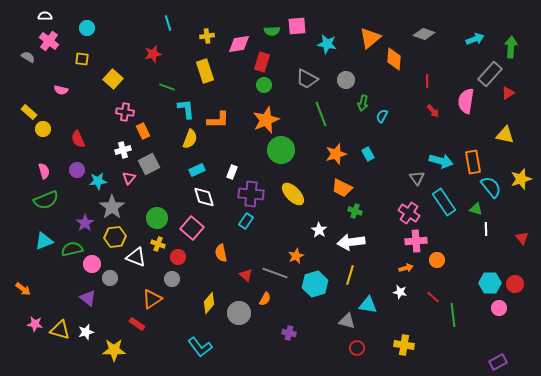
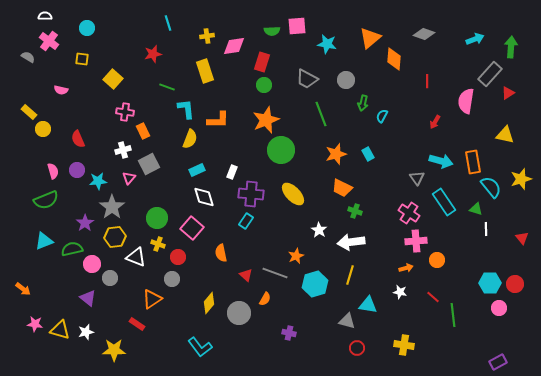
pink diamond at (239, 44): moved 5 px left, 2 px down
red arrow at (433, 111): moved 2 px right, 11 px down; rotated 72 degrees clockwise
pink semicircle at (44, 171): moved 9 px right
